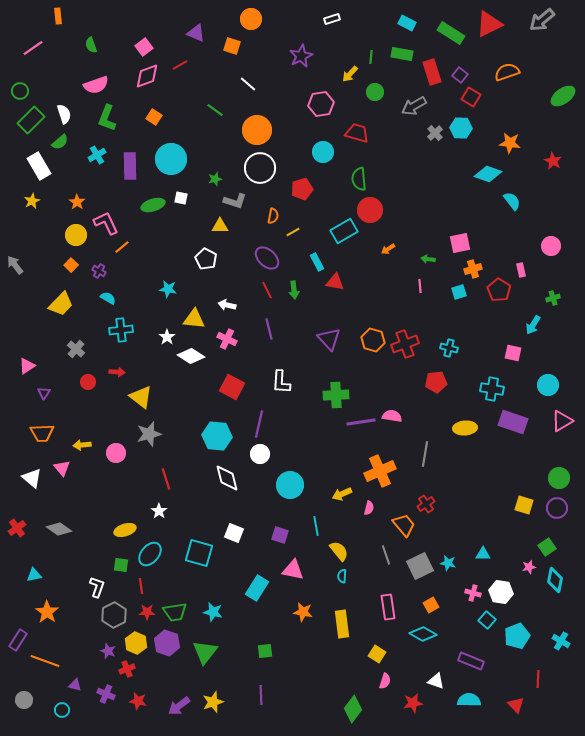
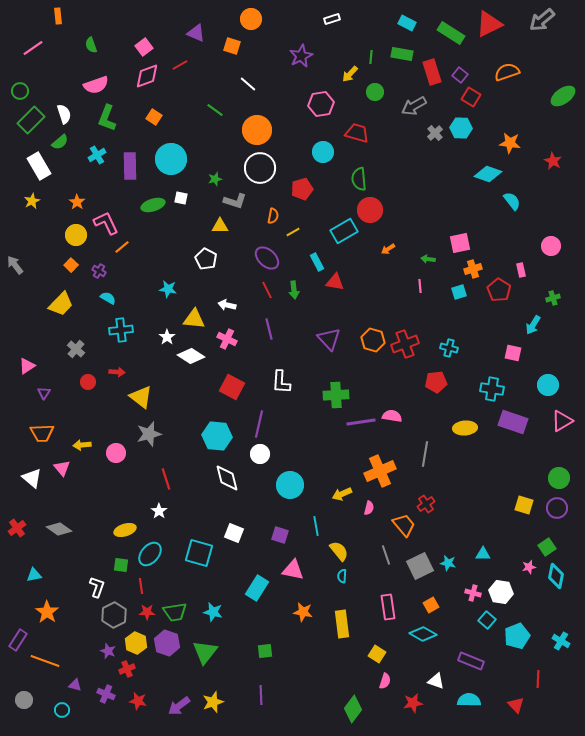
cyan diamond at (555, 580): moved 1 px right, 4 px up
